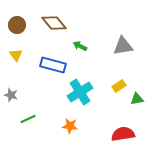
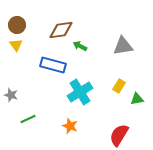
brown diamond: moved 7 px right, 7 px down; rotated 60 degrees counterclockwise
yellow triangle: moved 10 px up
yellow rectangle: rotated 24 degrees counterclockwise
orange star: rotated 14 degrees clockwise
red semicircle: moved 4 px left, 1 px down; rotated 50 degrees counterclockwise
